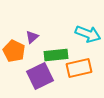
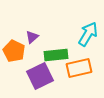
cyan arrow: rotated 80 degrees counterclockwise
